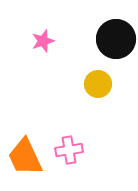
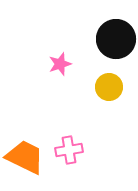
pink star: moved 17 px right, 23 px down
yellow circle: moved 11 px right, 3 px down
orange trapezoid: rotated 141 degrees clockwise
